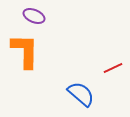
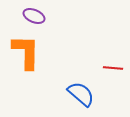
orange L-shape: moved 1 px right, 1 px down
red line: rotated 30 degrees clockwise
